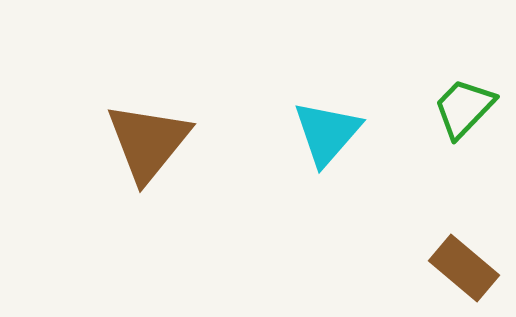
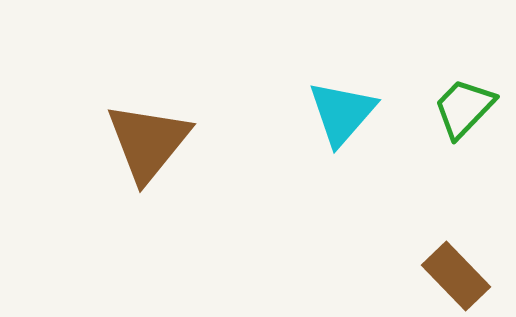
cyan triangle: moved 15 px right, 20 px up
brown rectangle: moved 8 px left, 8 px down; rotated 6 degrees clockwise
